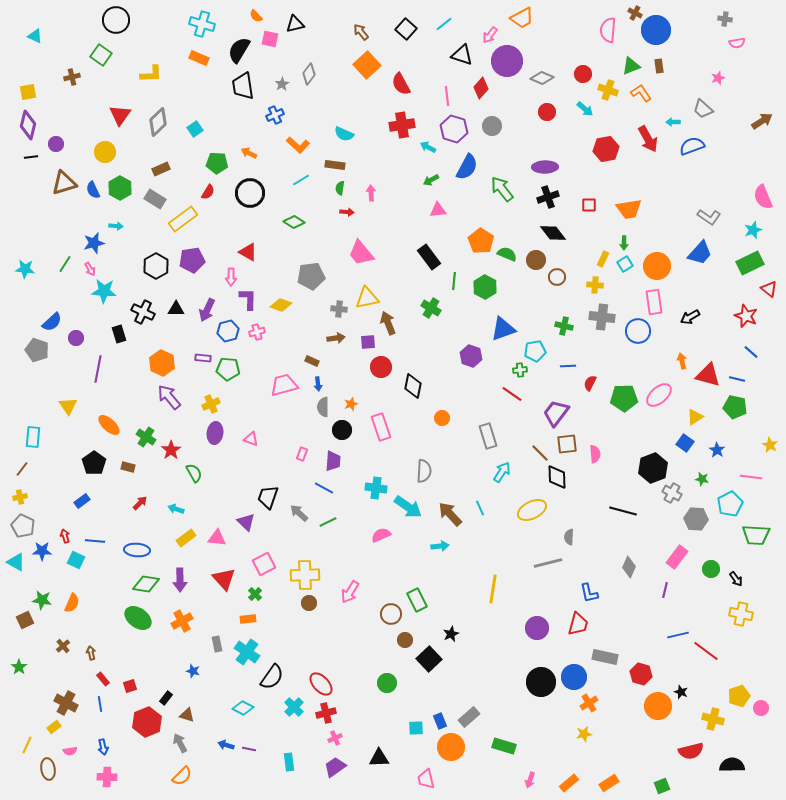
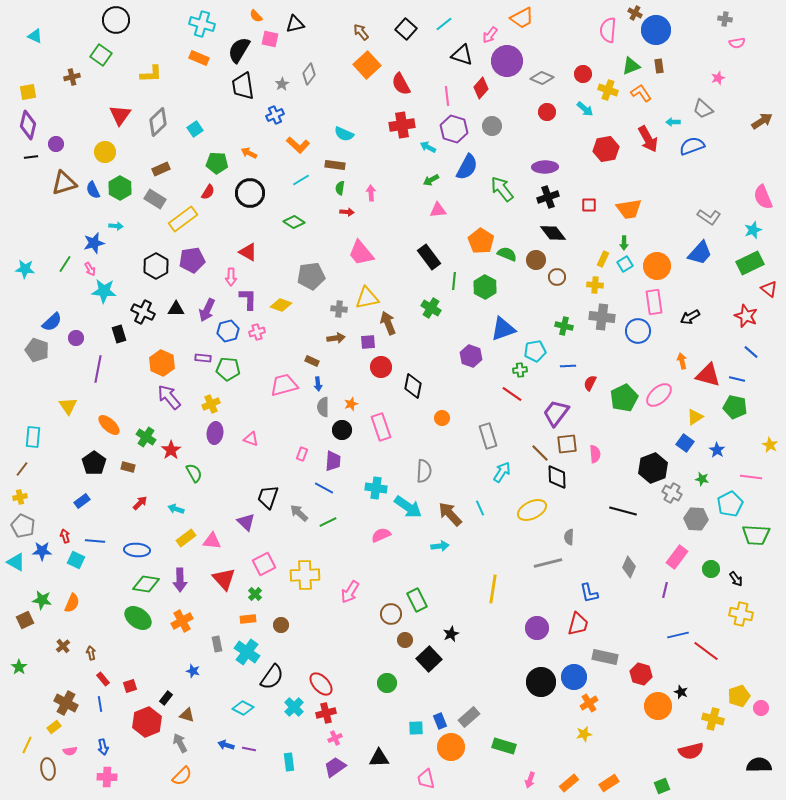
green pentagon at (624, 398): rotated 24 degrees counterclockwise
pink triangle at (217, 538): moved 5 px left, 3 px down
brown circle at (309, 603): moved 28 px left, 22 px down
black semicircle at (732, 765): moved 27 px right
